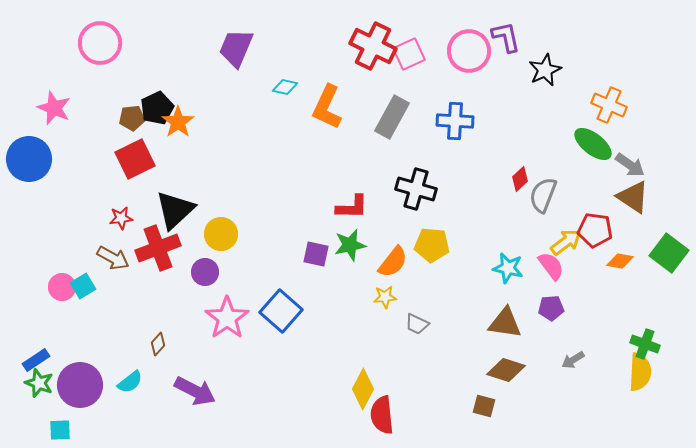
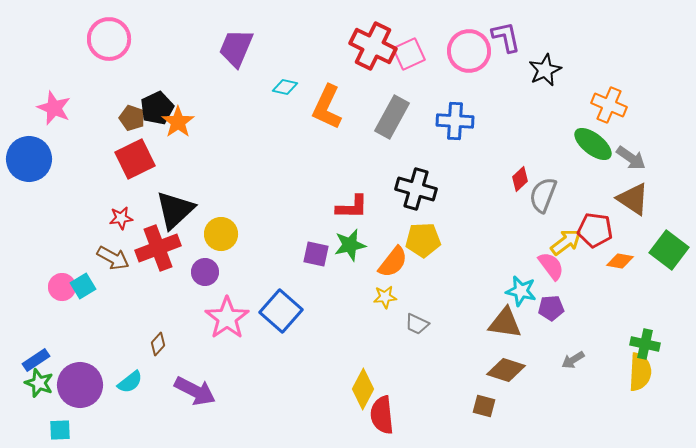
pink circle at (100, 43): moved 9 px right, 4 px up
brown pentagon at (132, 118): rotated 25 degrees clockwise
gray arrow at (630, 165): moved 1 px right, 7 px up
brown triangle at (633, 197): moved 2 px down
yellow pentagon at (432, 245): moved 9 px left, 5 px up; rotated 8 degrees counterclockwise
green square at (669, 253): moved 3 px up
cyan star at (508, 268): moved 13 px right, 23 px down
green cross at (645, 344): rotated 8 degrees counterclockwise
